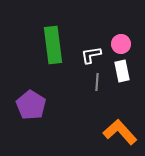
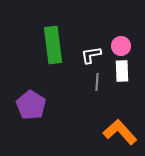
pink circle: moved 2 px down
white rectangle: rotated 10 degrees clockwise
